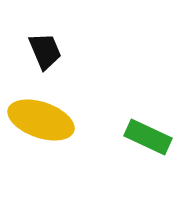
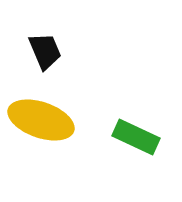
green rectangle: moved 12 px left
